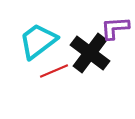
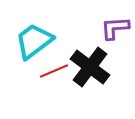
cyan trapezoid: moved 4 px left
black cross: moved 14 px down
